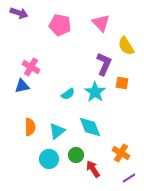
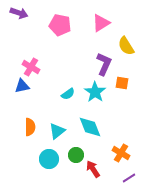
pink triangle: rotated 42 degrees clockwise
